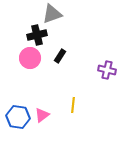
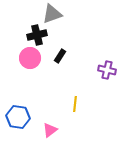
yellow line: moved 2 px right, 1 px up
pink triangle: moved 8 px right, 15 px down
